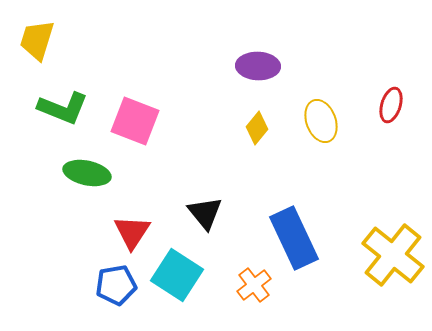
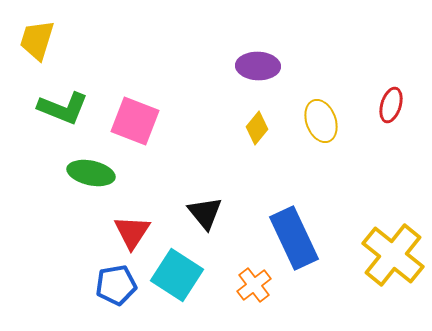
green ellipse: moved 4 px right
